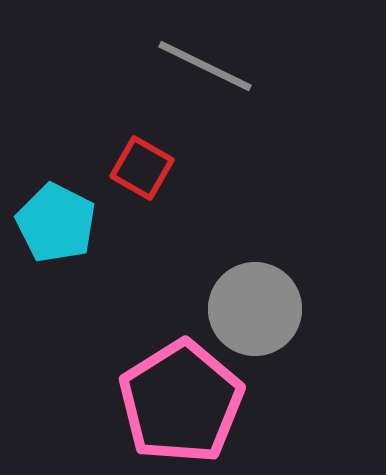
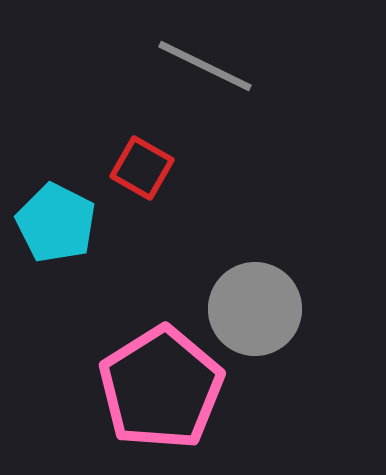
pink pentagon: moved 20 px left, 14 px up
